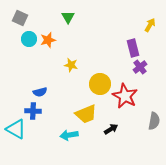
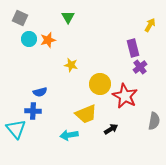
cyan triangle: rotated 20 degrees clockwise
